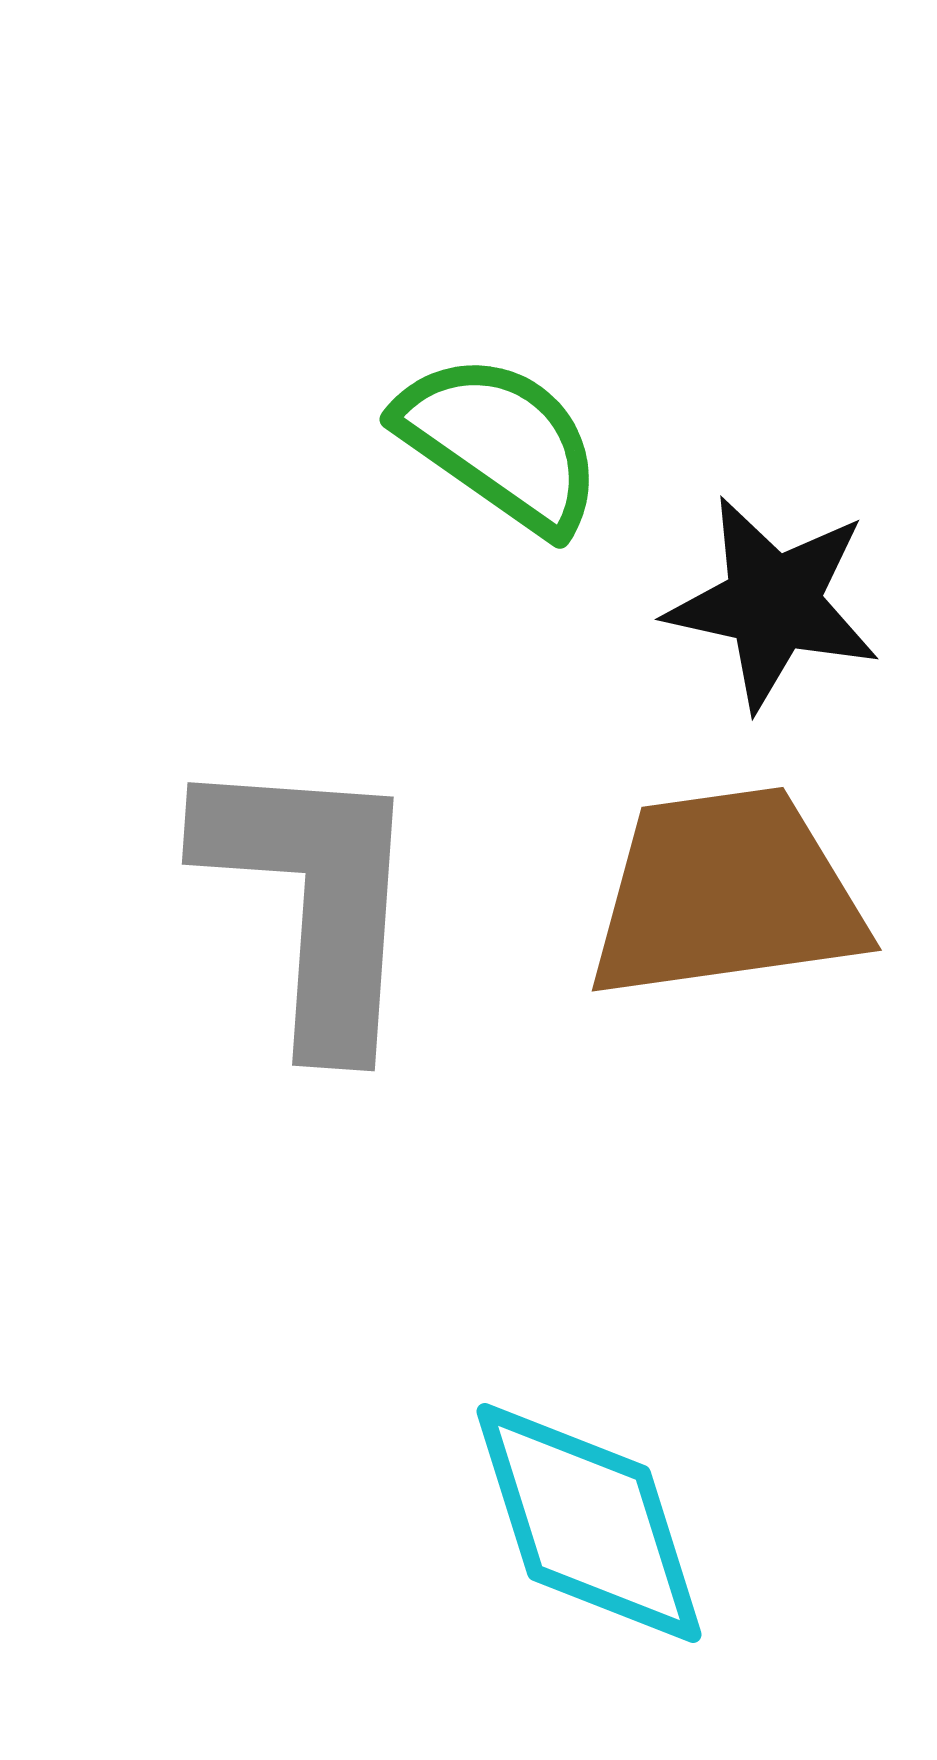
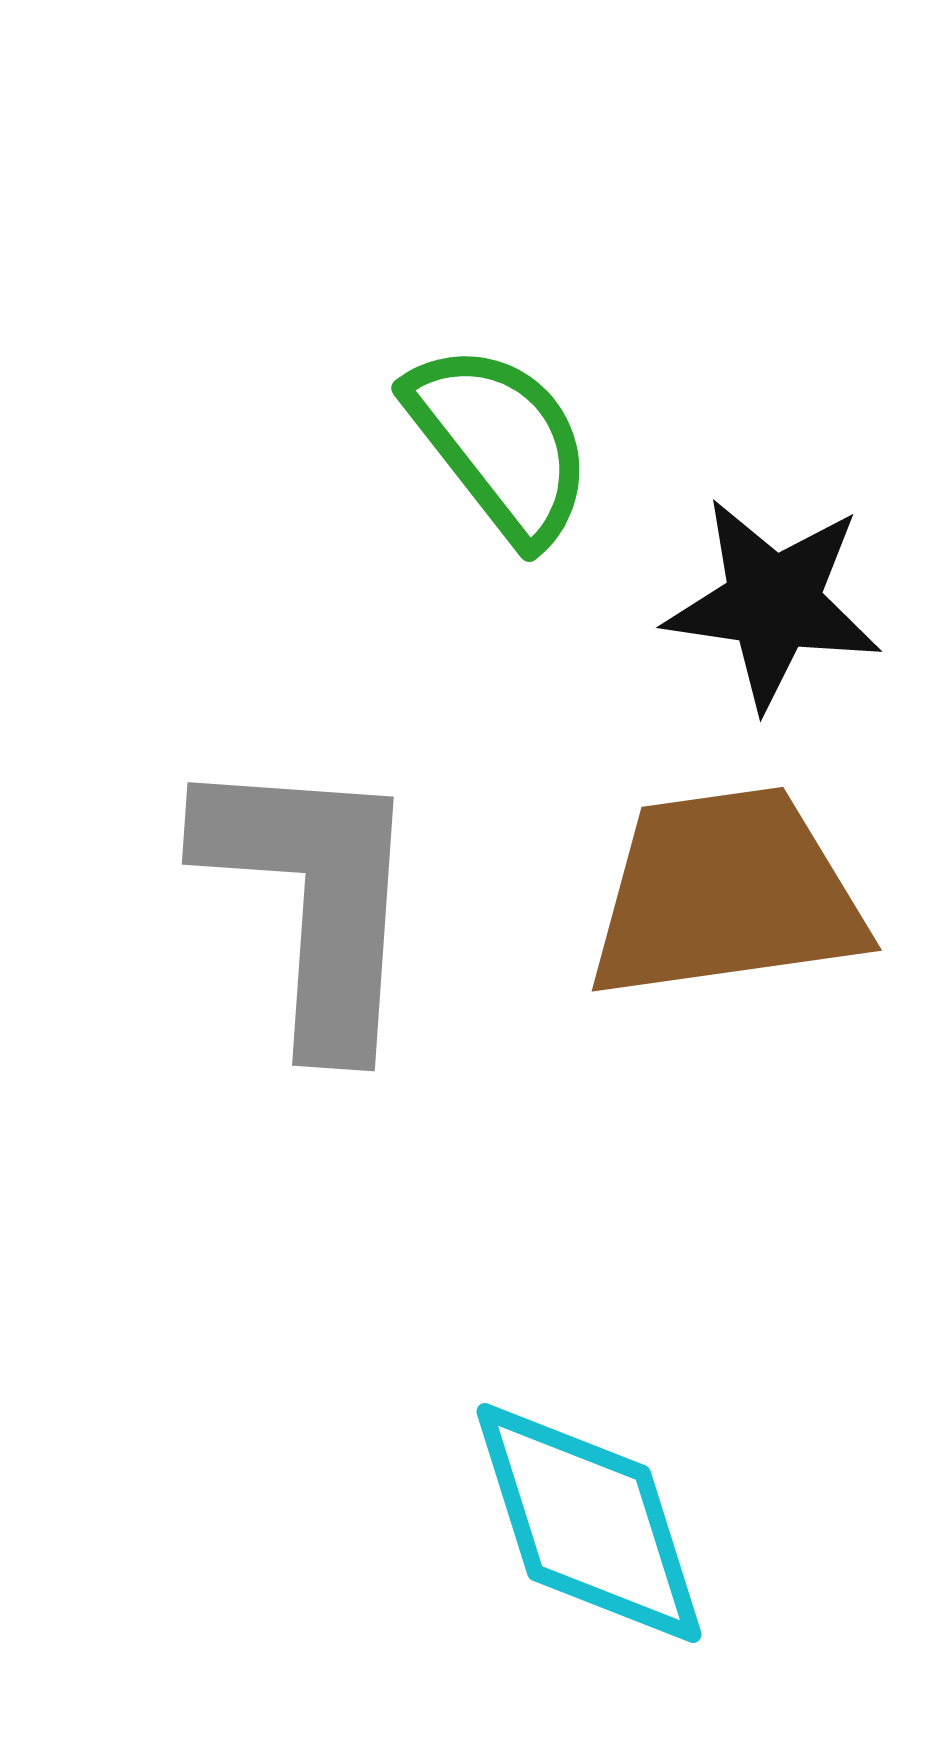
green semicircle: rotated 17 degrees clockwise
black star: rotated 4 degrees counterclockwise
